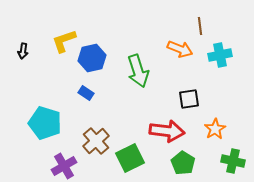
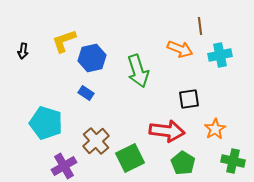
cyan pentagon: moved 1 px right
